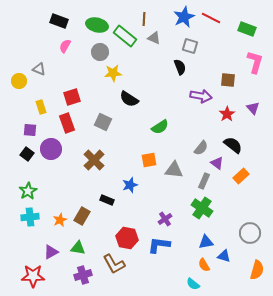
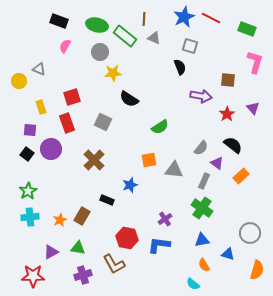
blue triangle at (206, 242): moved 4 px left, 2 px up
blue triangle at (224, 256): moved 4 px right, 2 px up
